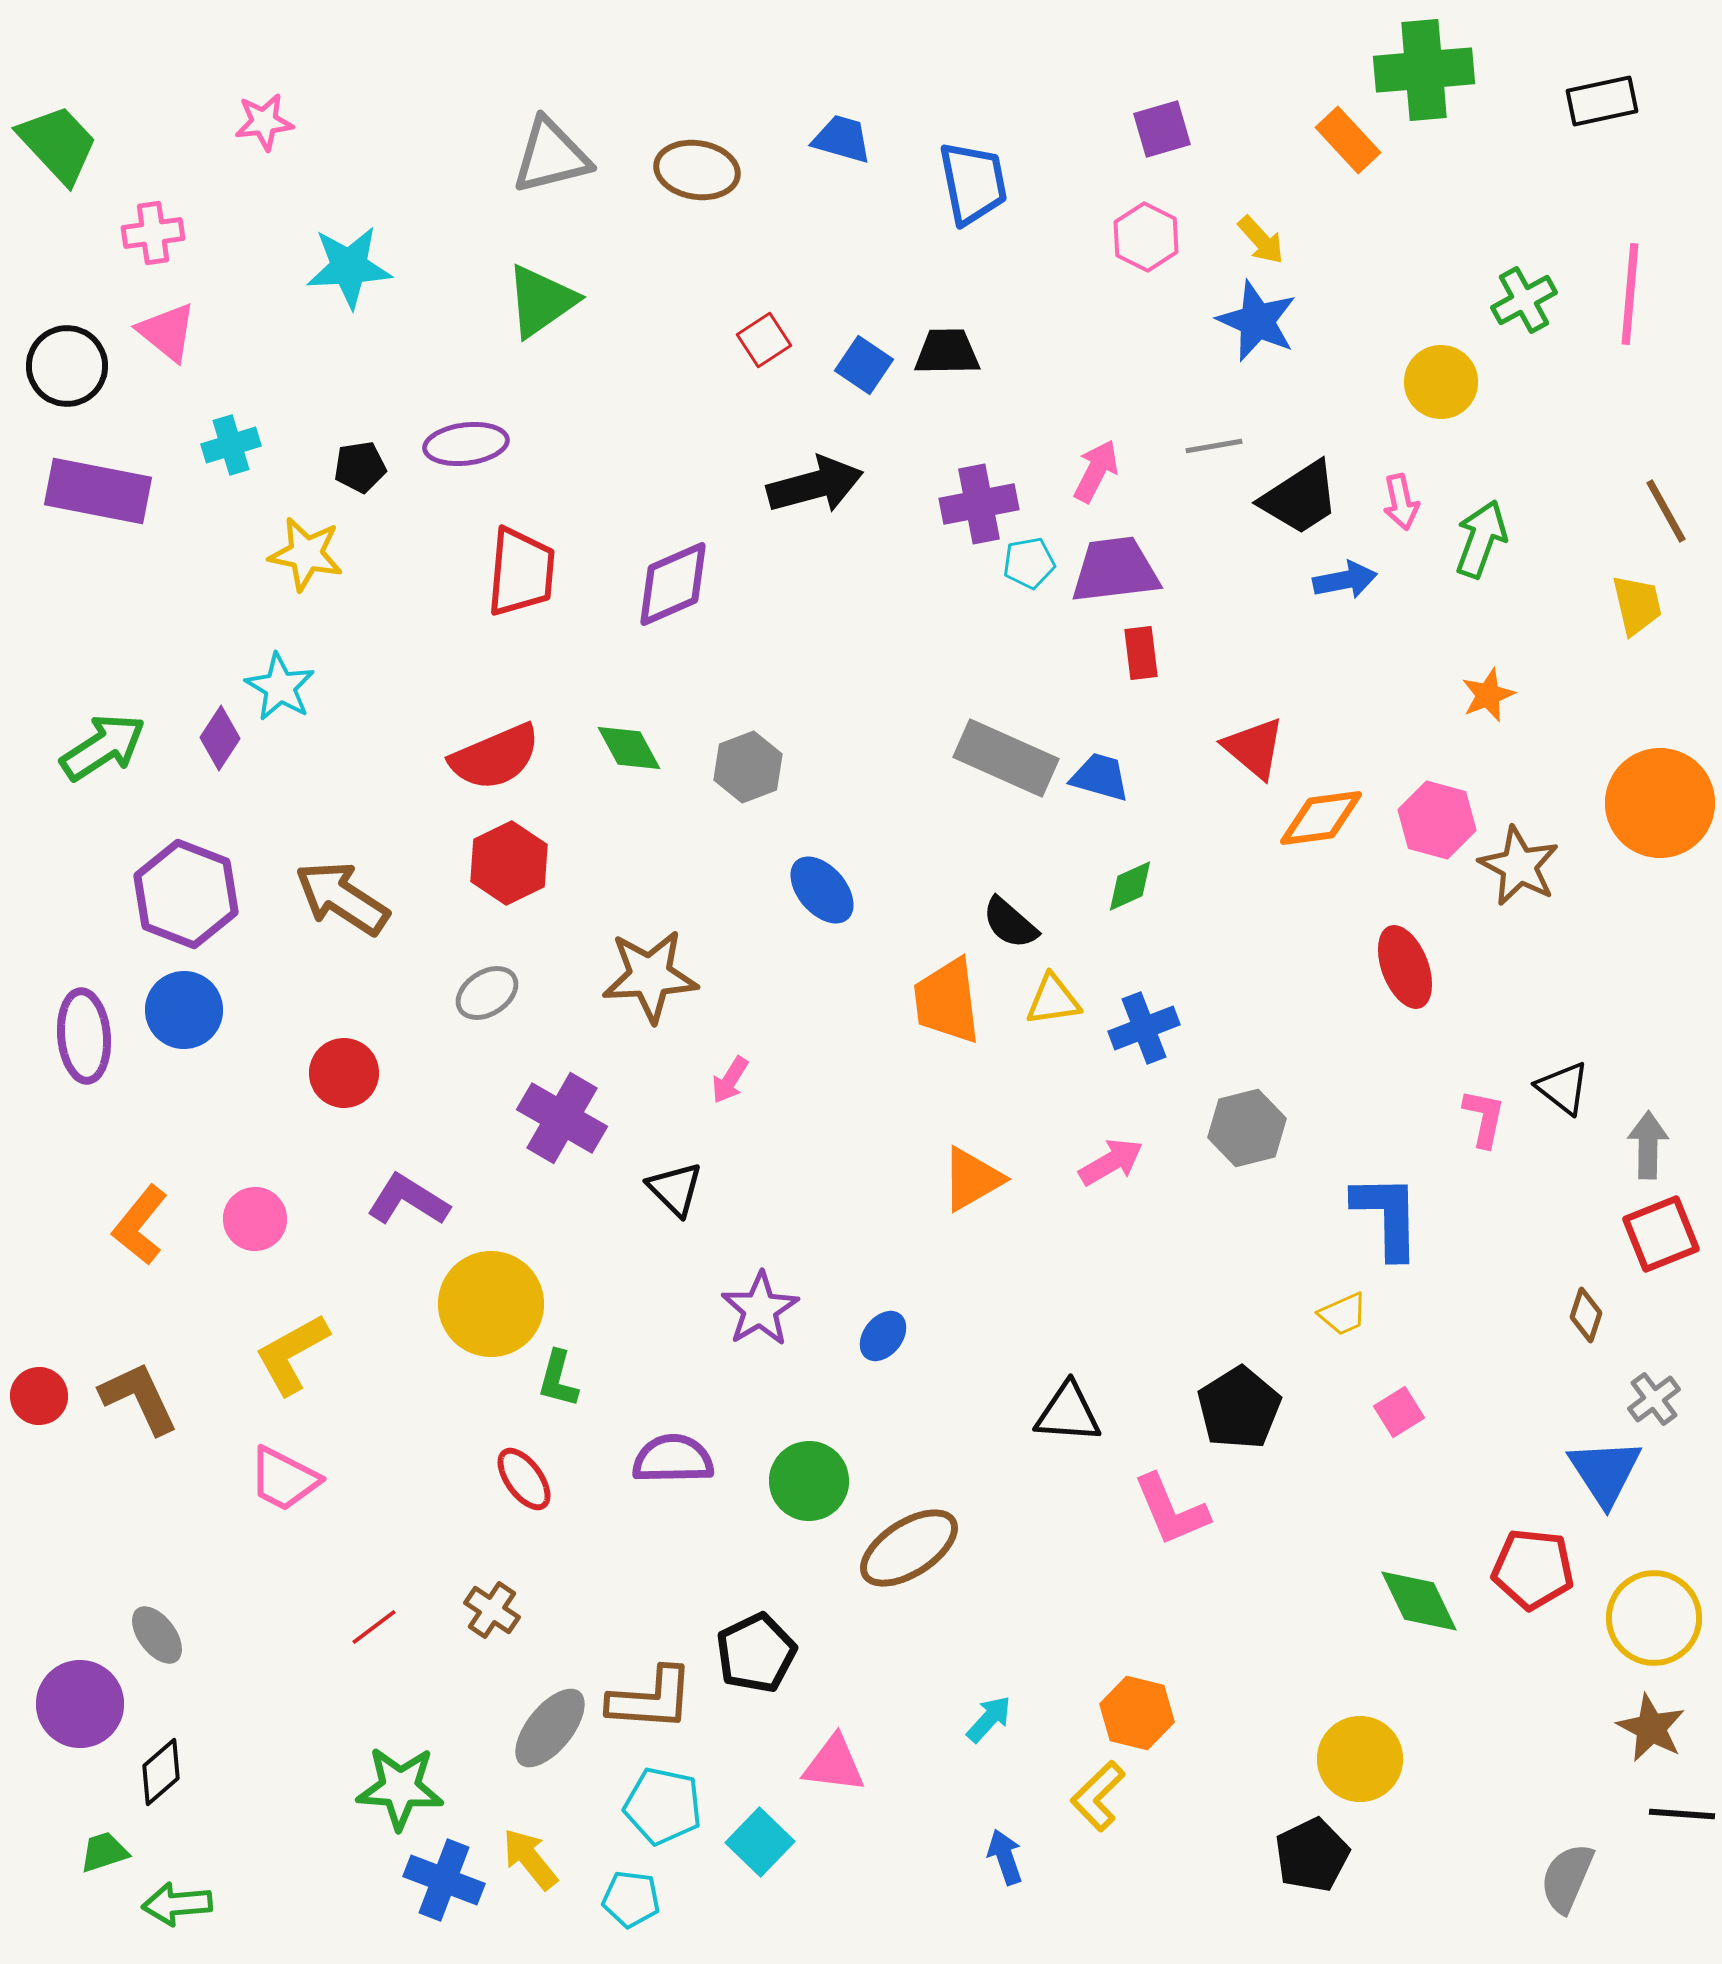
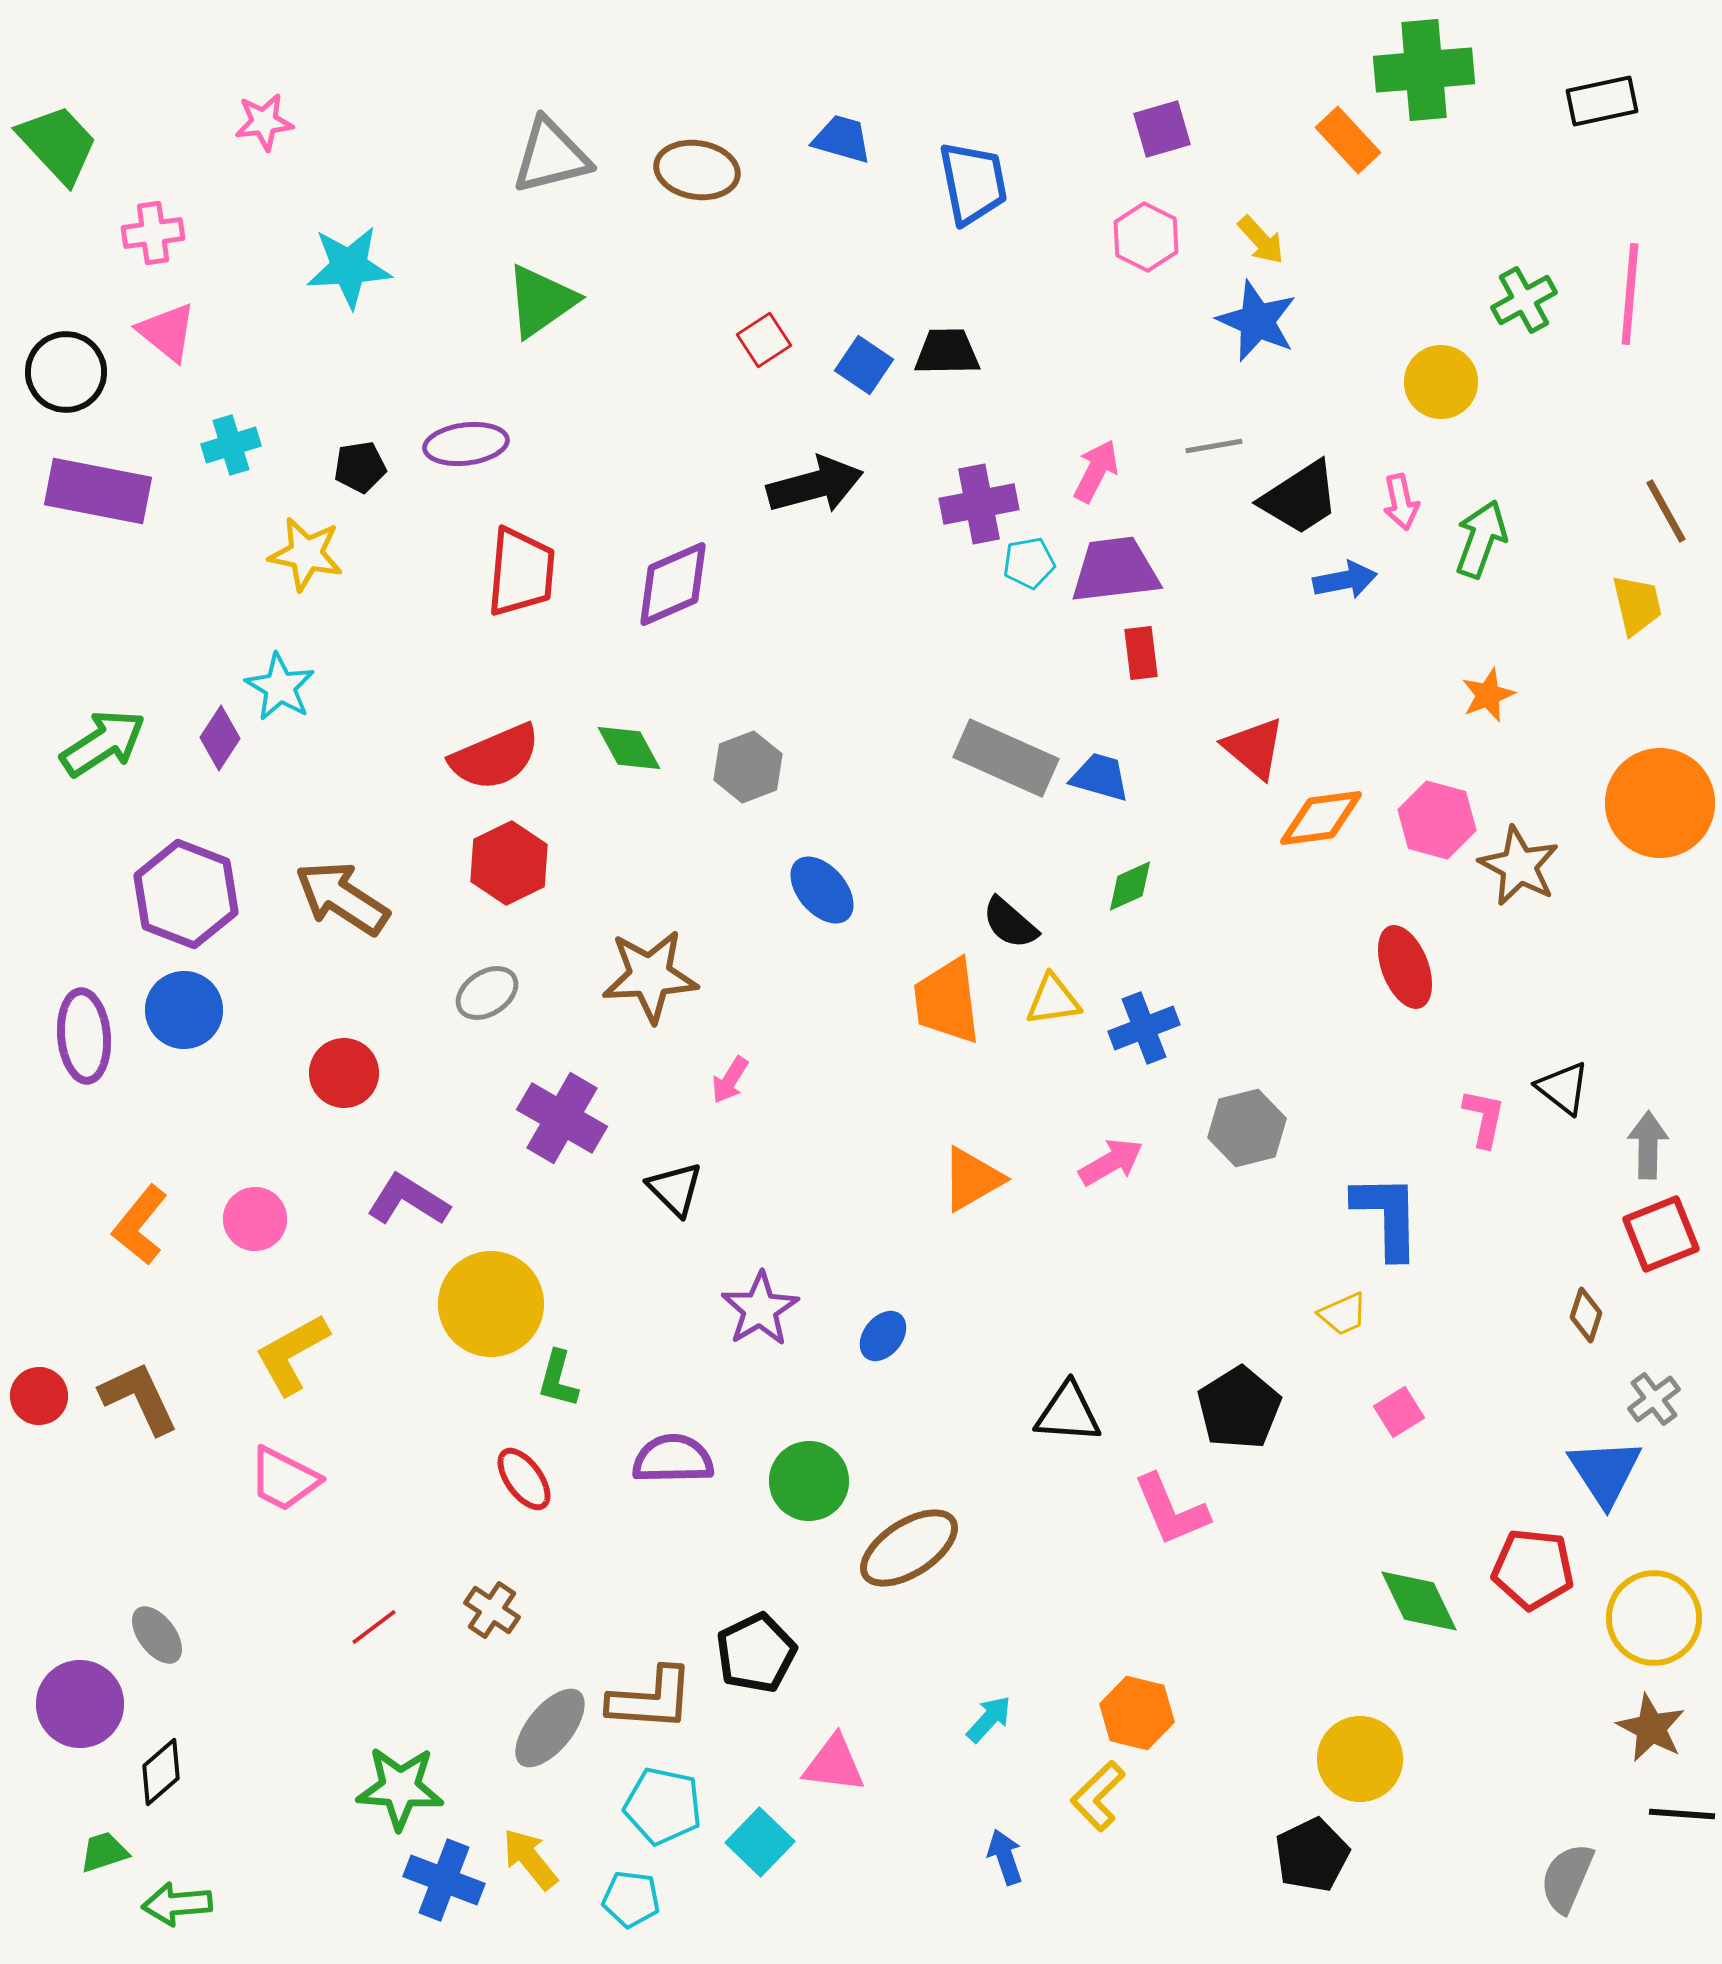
black circle at (67, 366): moved 1 px left, 6 px down
green arrow at (103, 747): moved 4 px up
